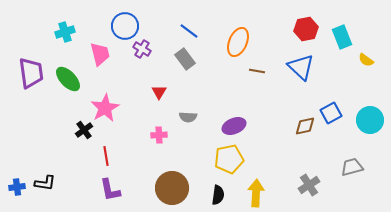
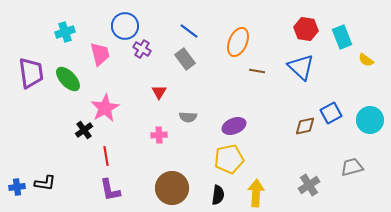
red hexagon: rotated 20 degrees clockwise
